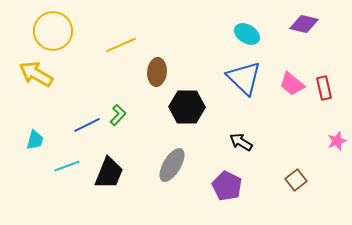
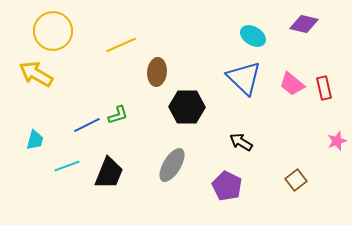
cyan ellipse: moved 6 px right, 2 px down
green L-shape: rotated 30 degrees clockwise
